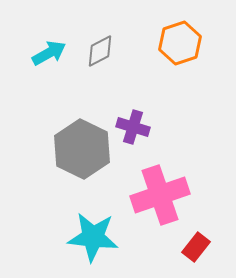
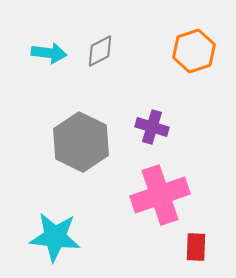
orange hexagon: moved 14 px right, 8 px down
cyan arrow: rotated 36 degrees clockwise
purple cross: moved 19 px right
gray hexagon: moved 1 px left, 7 px up
cyan star: moved 38 px left
red rectangle: rotated 36 degrees counterclockwise
